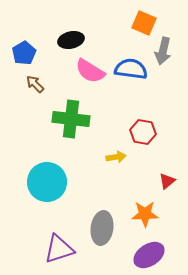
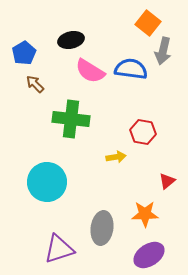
orange square: moved 4 px right; rotated 15 degrees clockwise
